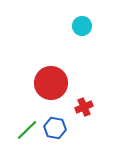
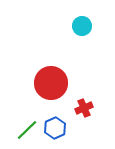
red cross: moved 1 px down
blue hexagon: rotated 25 degrees clockwise
